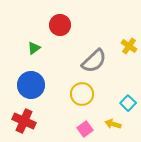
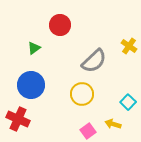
cyan square: moved 1 px up
red cross: moved 6 px left, 2 px up
pink square: moved 3 px right, 2 px down
